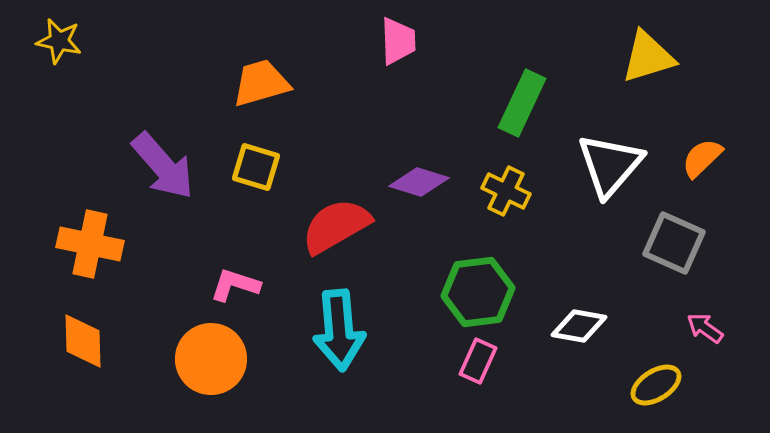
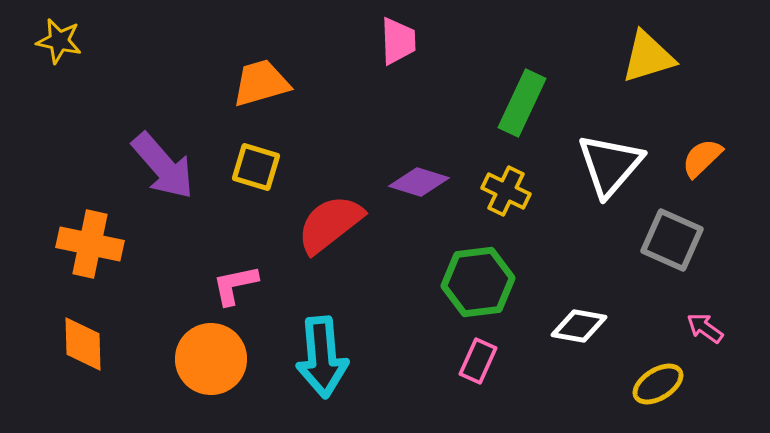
red semicircle: moved 6 px left, 2 px up; rotated 8 degrees counterclockwise
gray square: moved 2 px left, 3 px up
pink L-shape: rotated 30 degrees counterclockwise
green hexagon: moved 10 px up
cyan arrow: moved 17 px left, 27 px down
orange diamond: moved 3 px down
yellow ellipse: moved 2 px right, 1 px up
